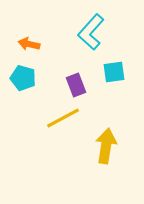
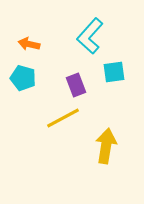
cyan L-shape: moved 1 px left, 4 px down
